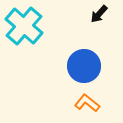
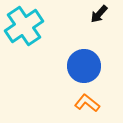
cyan cross: rotated 15 degrees clockwise
